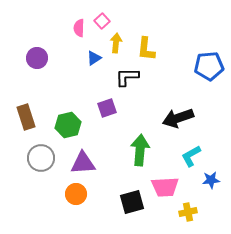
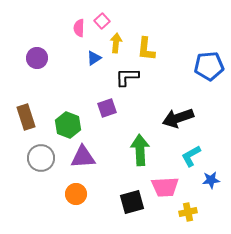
green hexagon: rotated 25 degrees counterclockwise
green arrow: rotated 8 degrees counterclockwise
purple triangle: moved 6 px up
